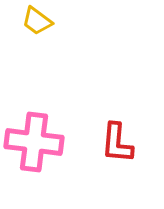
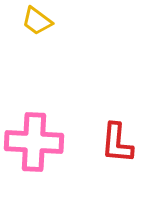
pink cross: rotated 4 degrees counterclockwise
